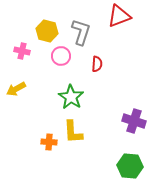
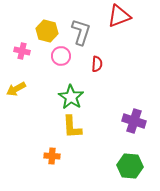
yellow L-shape: moved 1 px left, 5 px up
orange cross: moved 3 px right, 14 px down
